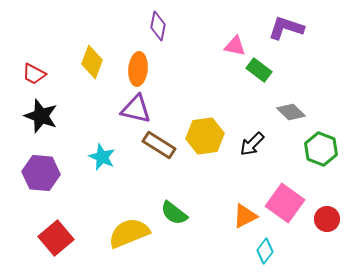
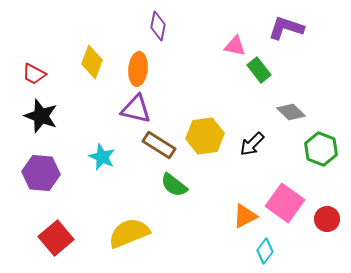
green rectangle: rotated 15 degrees clockwise
green semicircle: moved 28 px up
